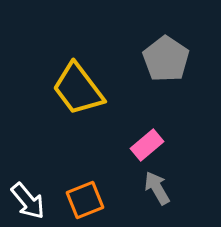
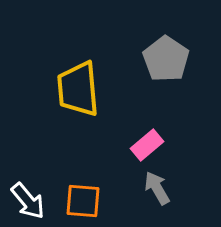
yellow trapezoid: rotated 32 degrees clockwise
orange square: moved 2 px left, 1 px down; rotated 27 degrees clockwise
